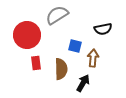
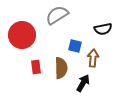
red circle: moved 5 px left
red rectangle: moved 4 px down
brown semicircle: moved 1 px up
